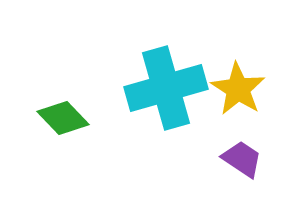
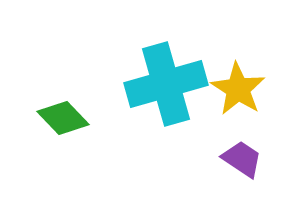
cyan cross: moved 4 px up
